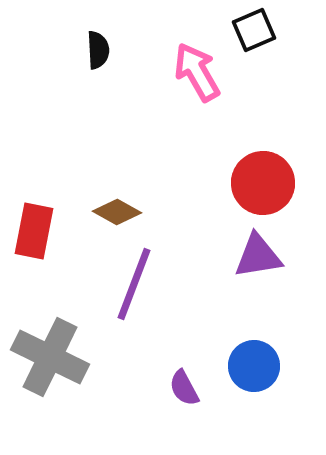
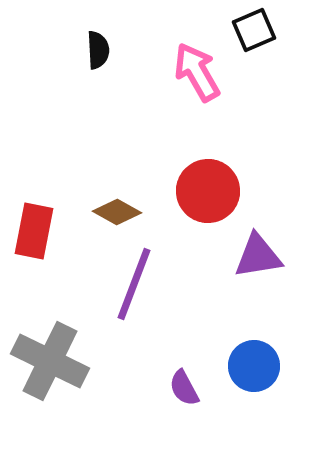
red circle: moved 55 px left, 8 px down
gray cross: moved 4 px down
